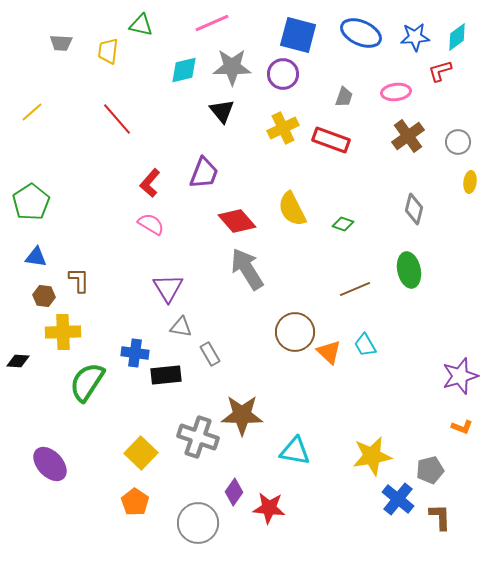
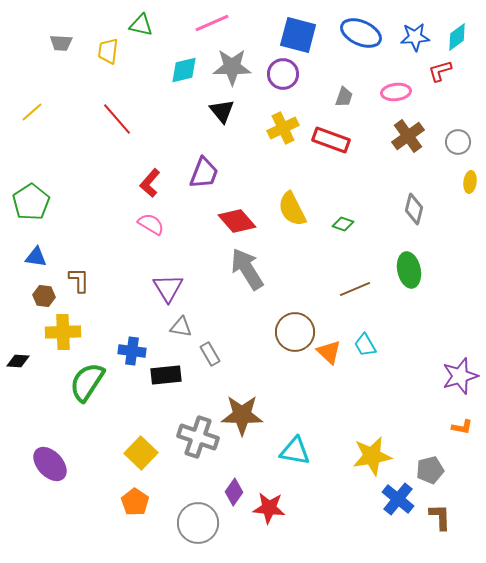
blue cross at (135, 353): moved 3 px left, 2 px up
orange L-shape at (462, 427): rotated 10 degrees counterclockwise
